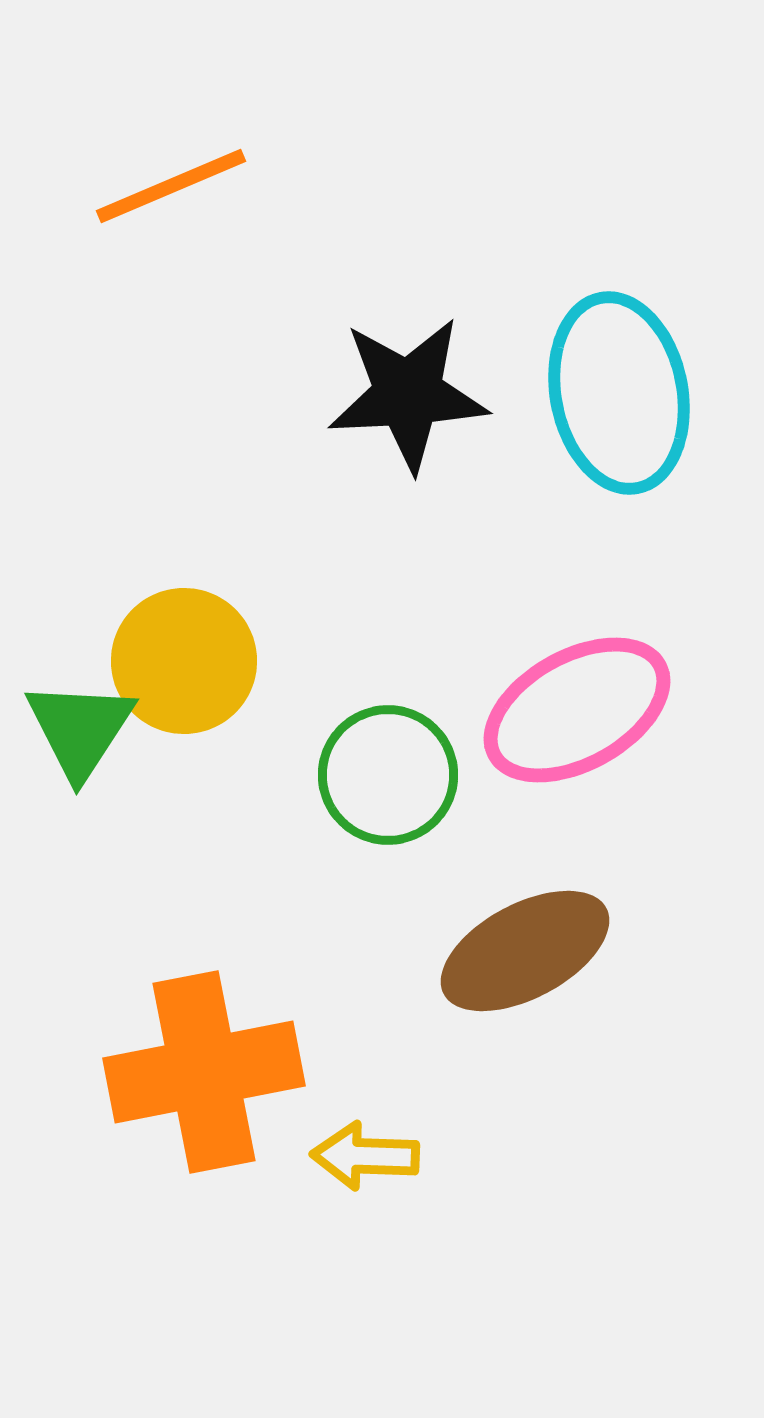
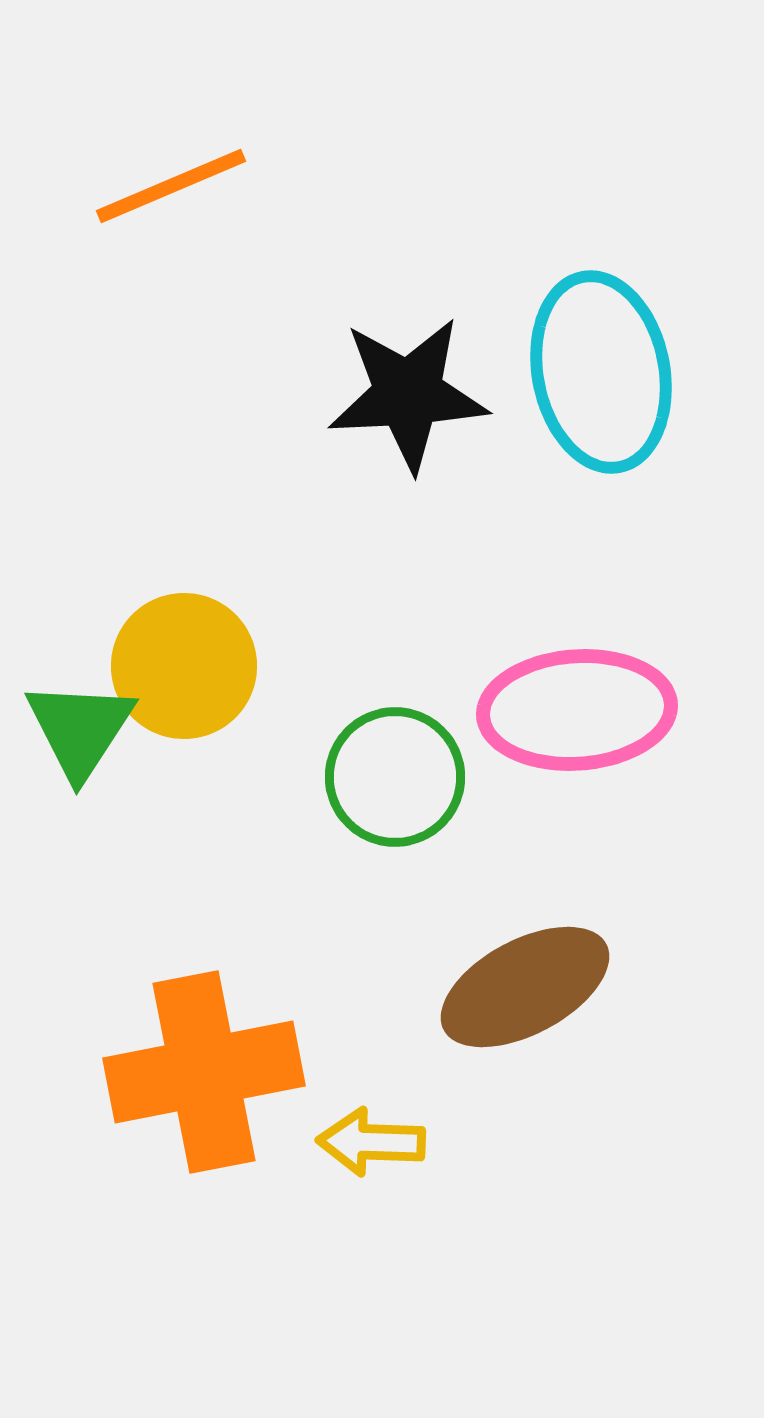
cyan ellipse: moved 18 px left, 21 px up
yellow circle: moved 5 px down
pink ellipse: rotated 25 degrees clockwise
green circle: moved 7 px right, 2 px down
brown ellipse: moved 36 px down
yellow arrow: moved 6 px right, 14 px up
